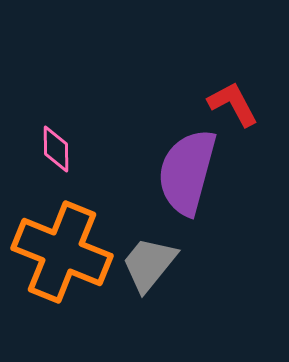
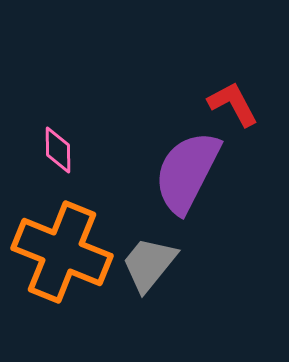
pink diamond: moved 2 px right, 1 px down
purple semicircle: rotated 12 degrees clockwise
